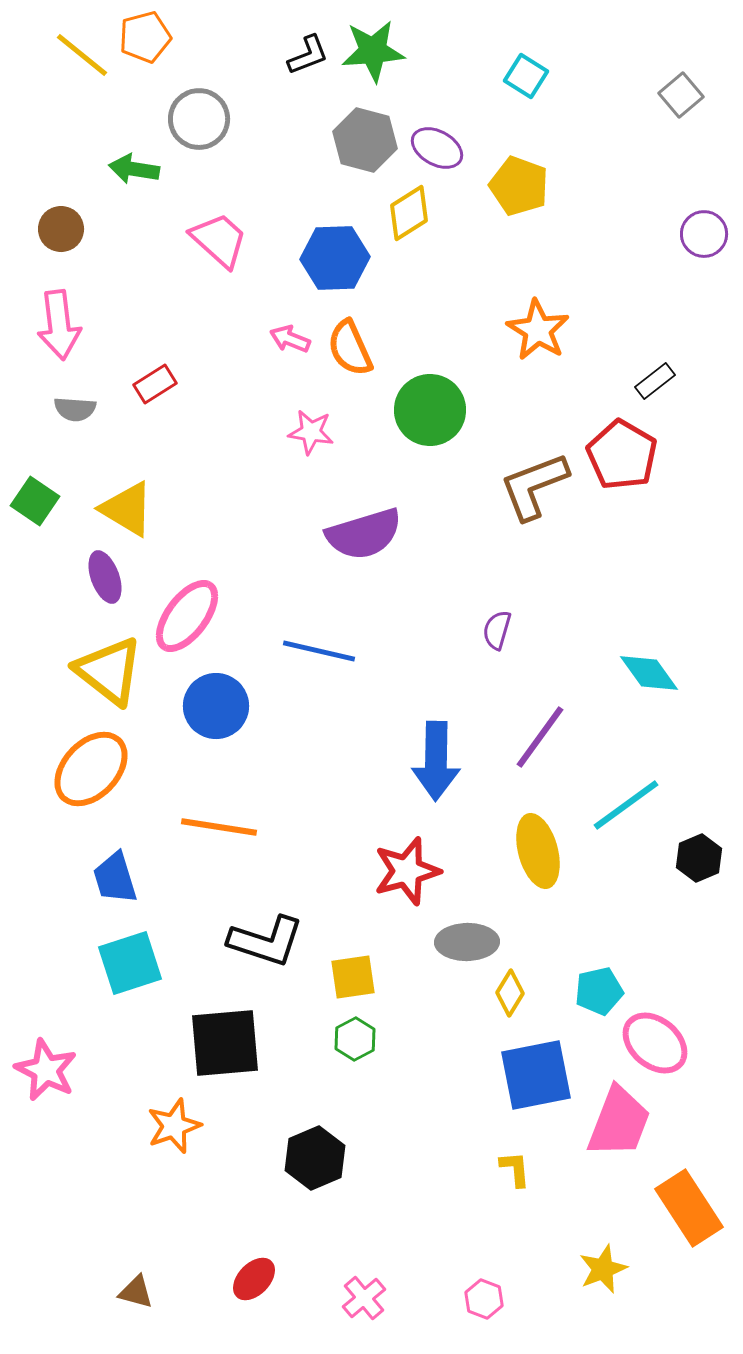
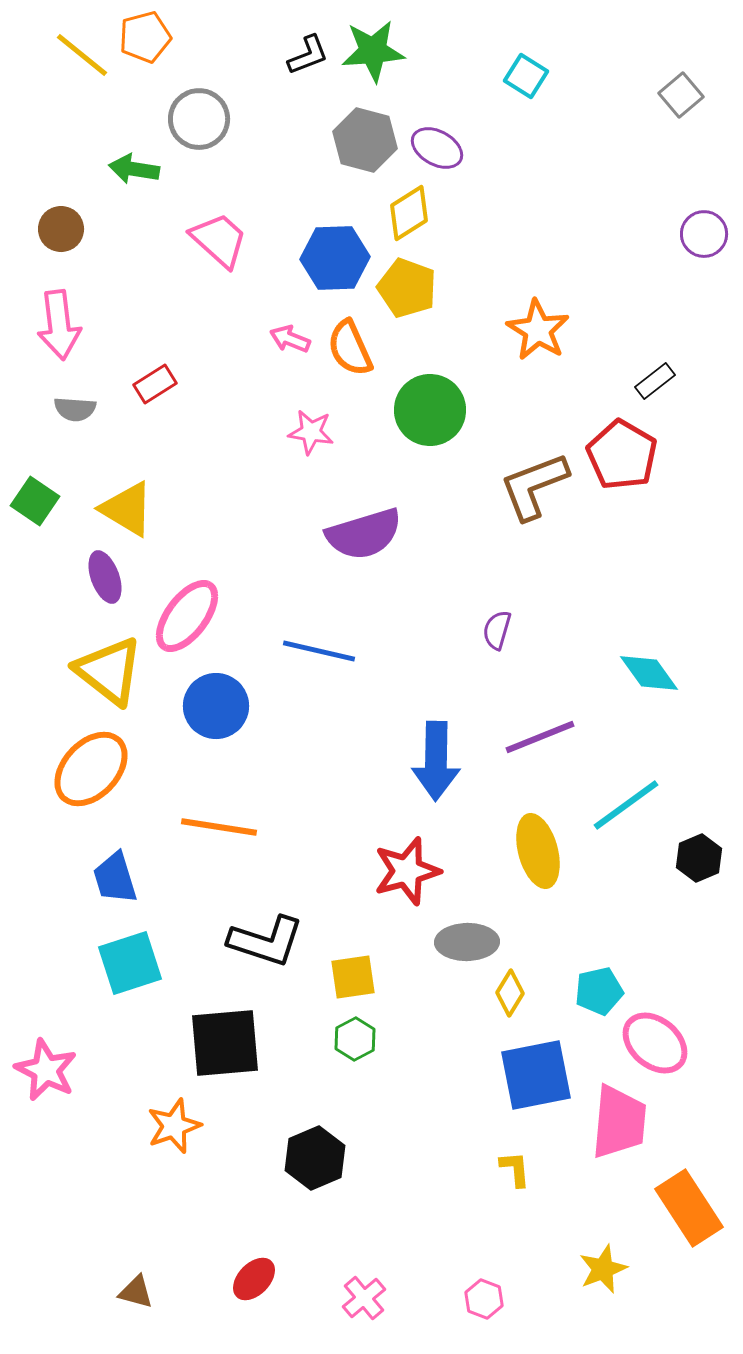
yellow pentagon at (519, 186): moved 112 px left, 102 px down
purple line at (540, 737): rotated 32 degrees clockwise
pink trapezoid at (619, 1122): rotated 16 degrees counterclockwise
